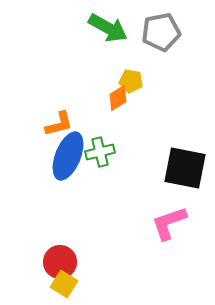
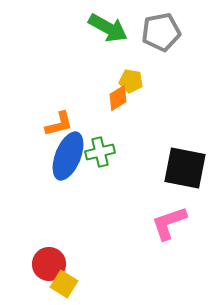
red circle: moved 11 px left, 2 px down
